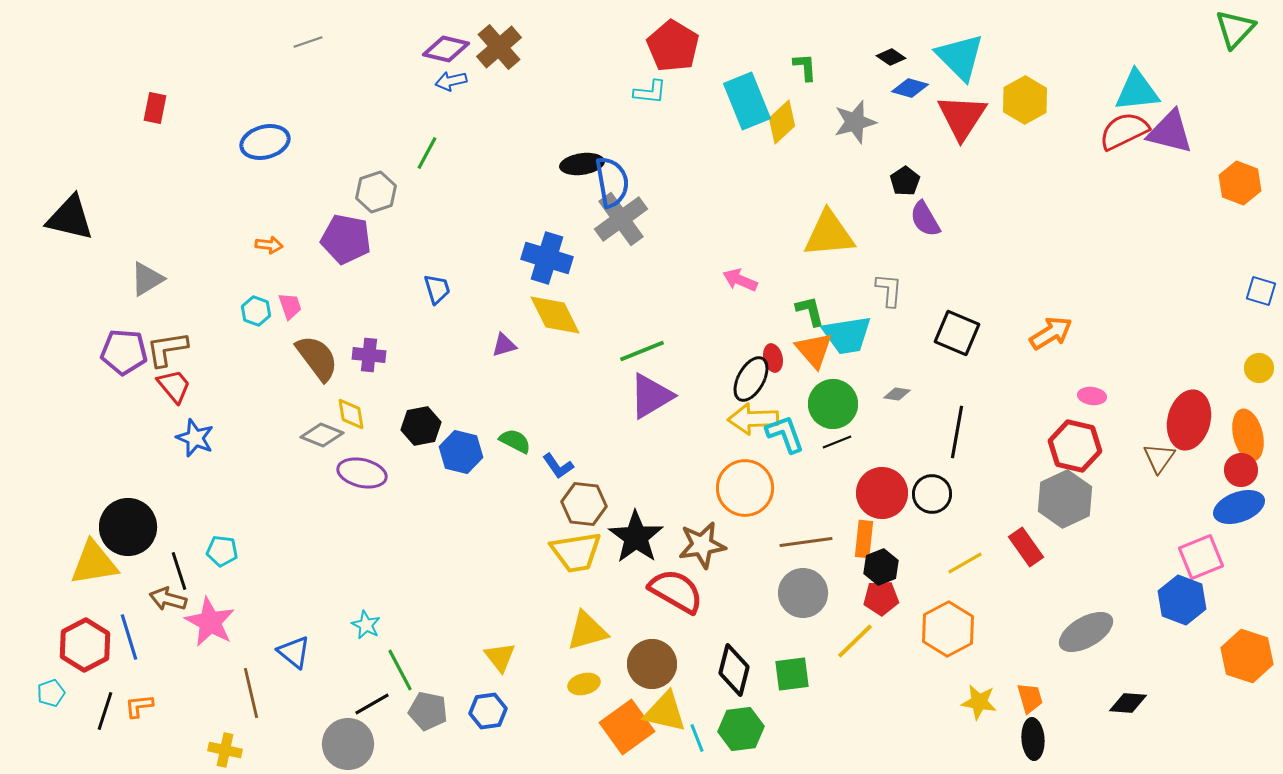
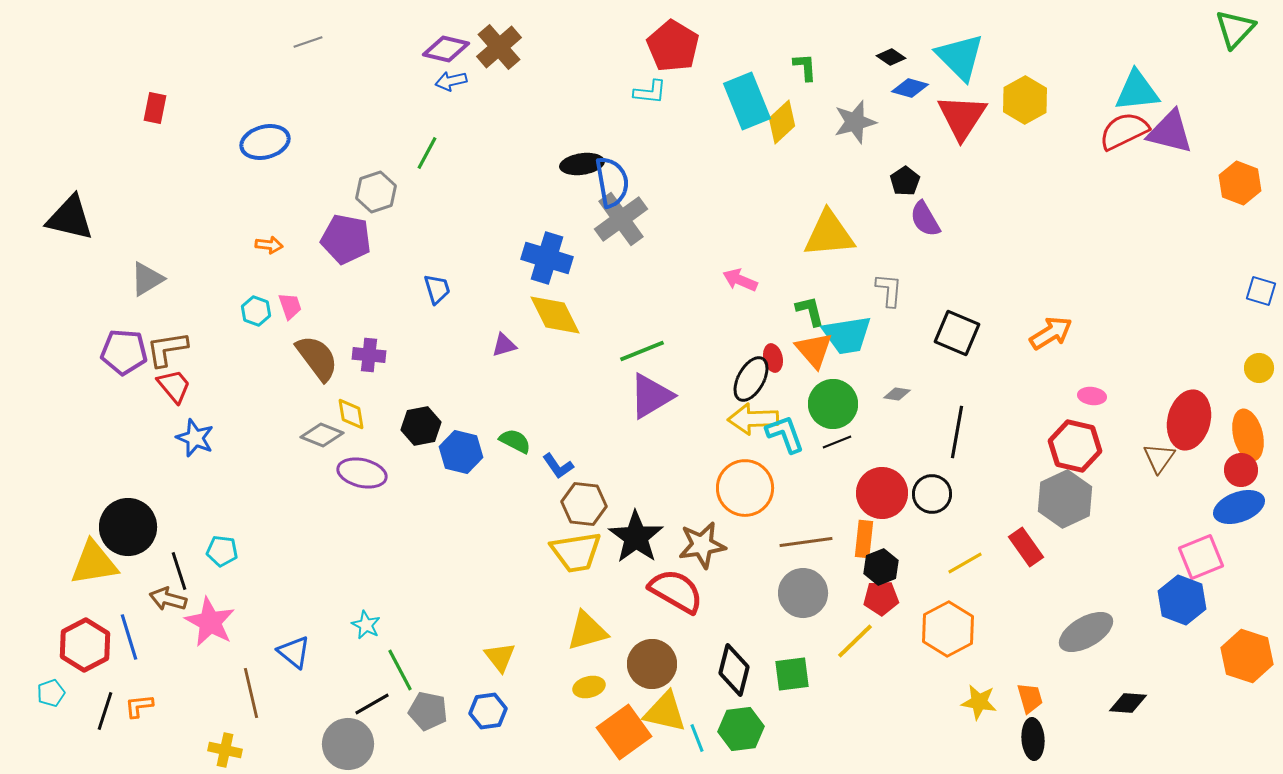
yellow ellipse at (584, 684): moved 5 px right, 3 px down
orange square at (627, 727): moved 3 px left, 5 px down
